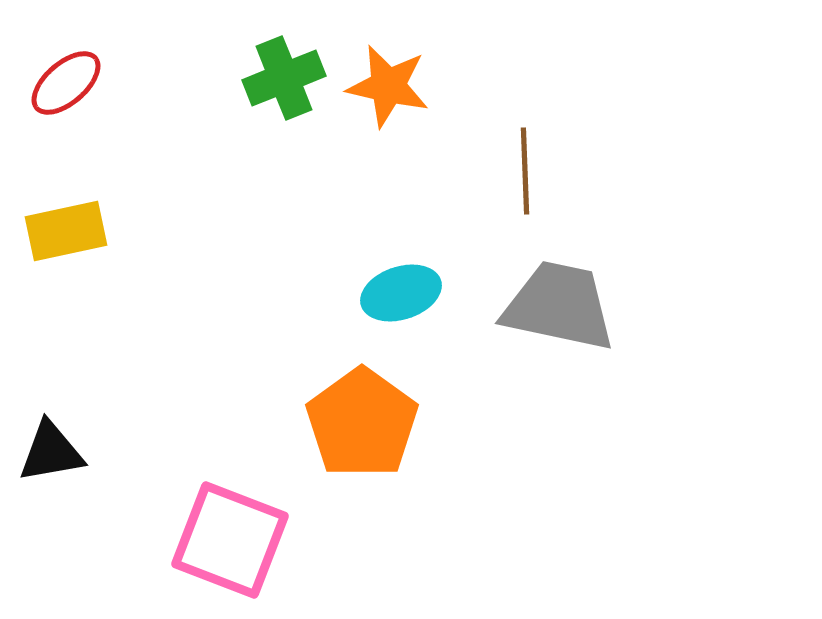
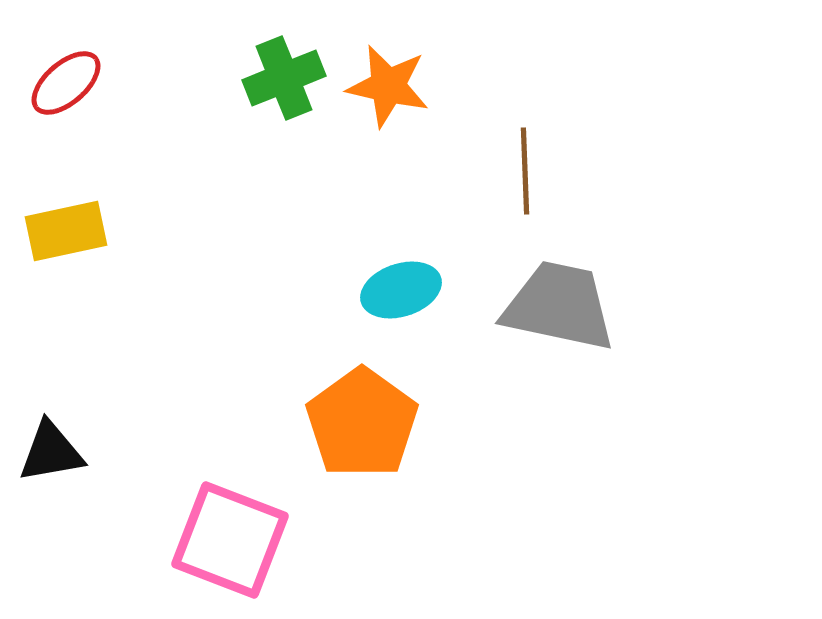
cyan ellipse: moved 3 px up
